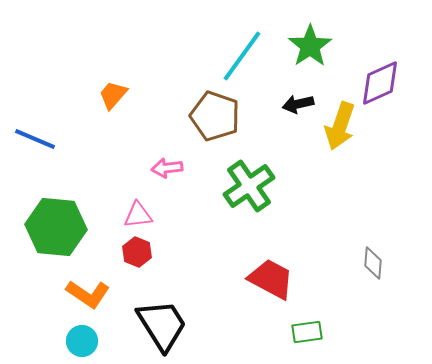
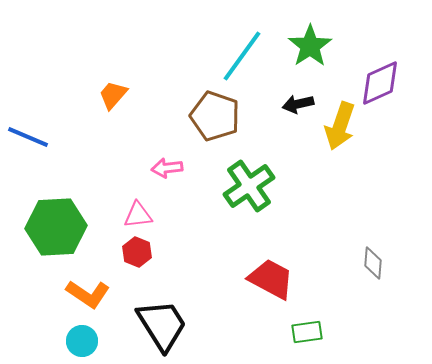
blue line: moved 7 px left, 2 px up
green hexagon: rotated 8 degrees counterclockwise
